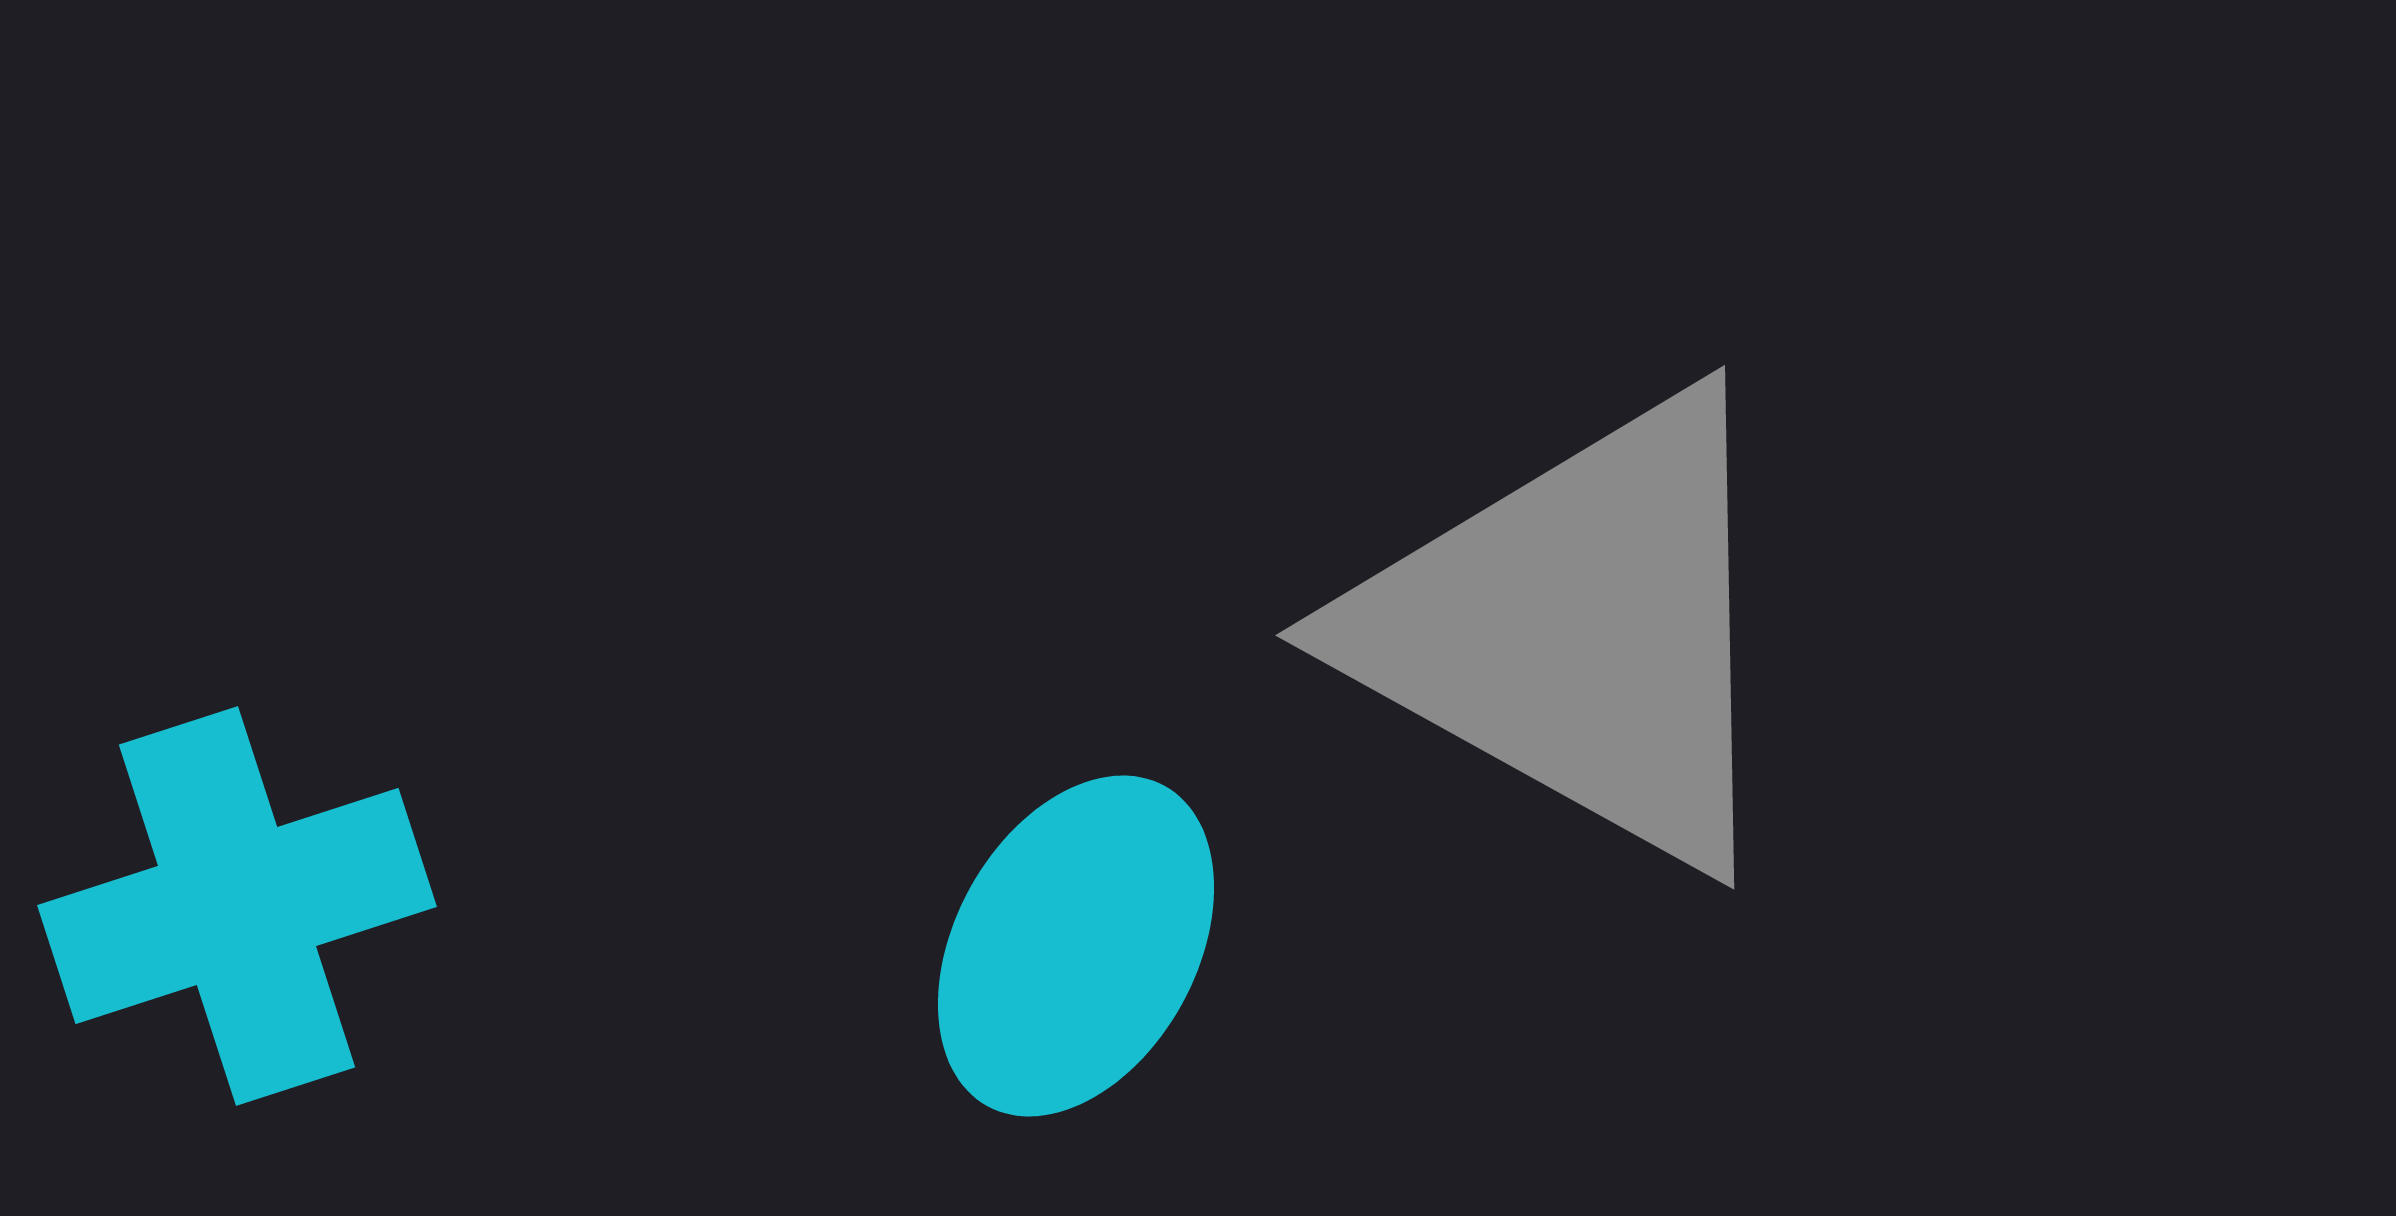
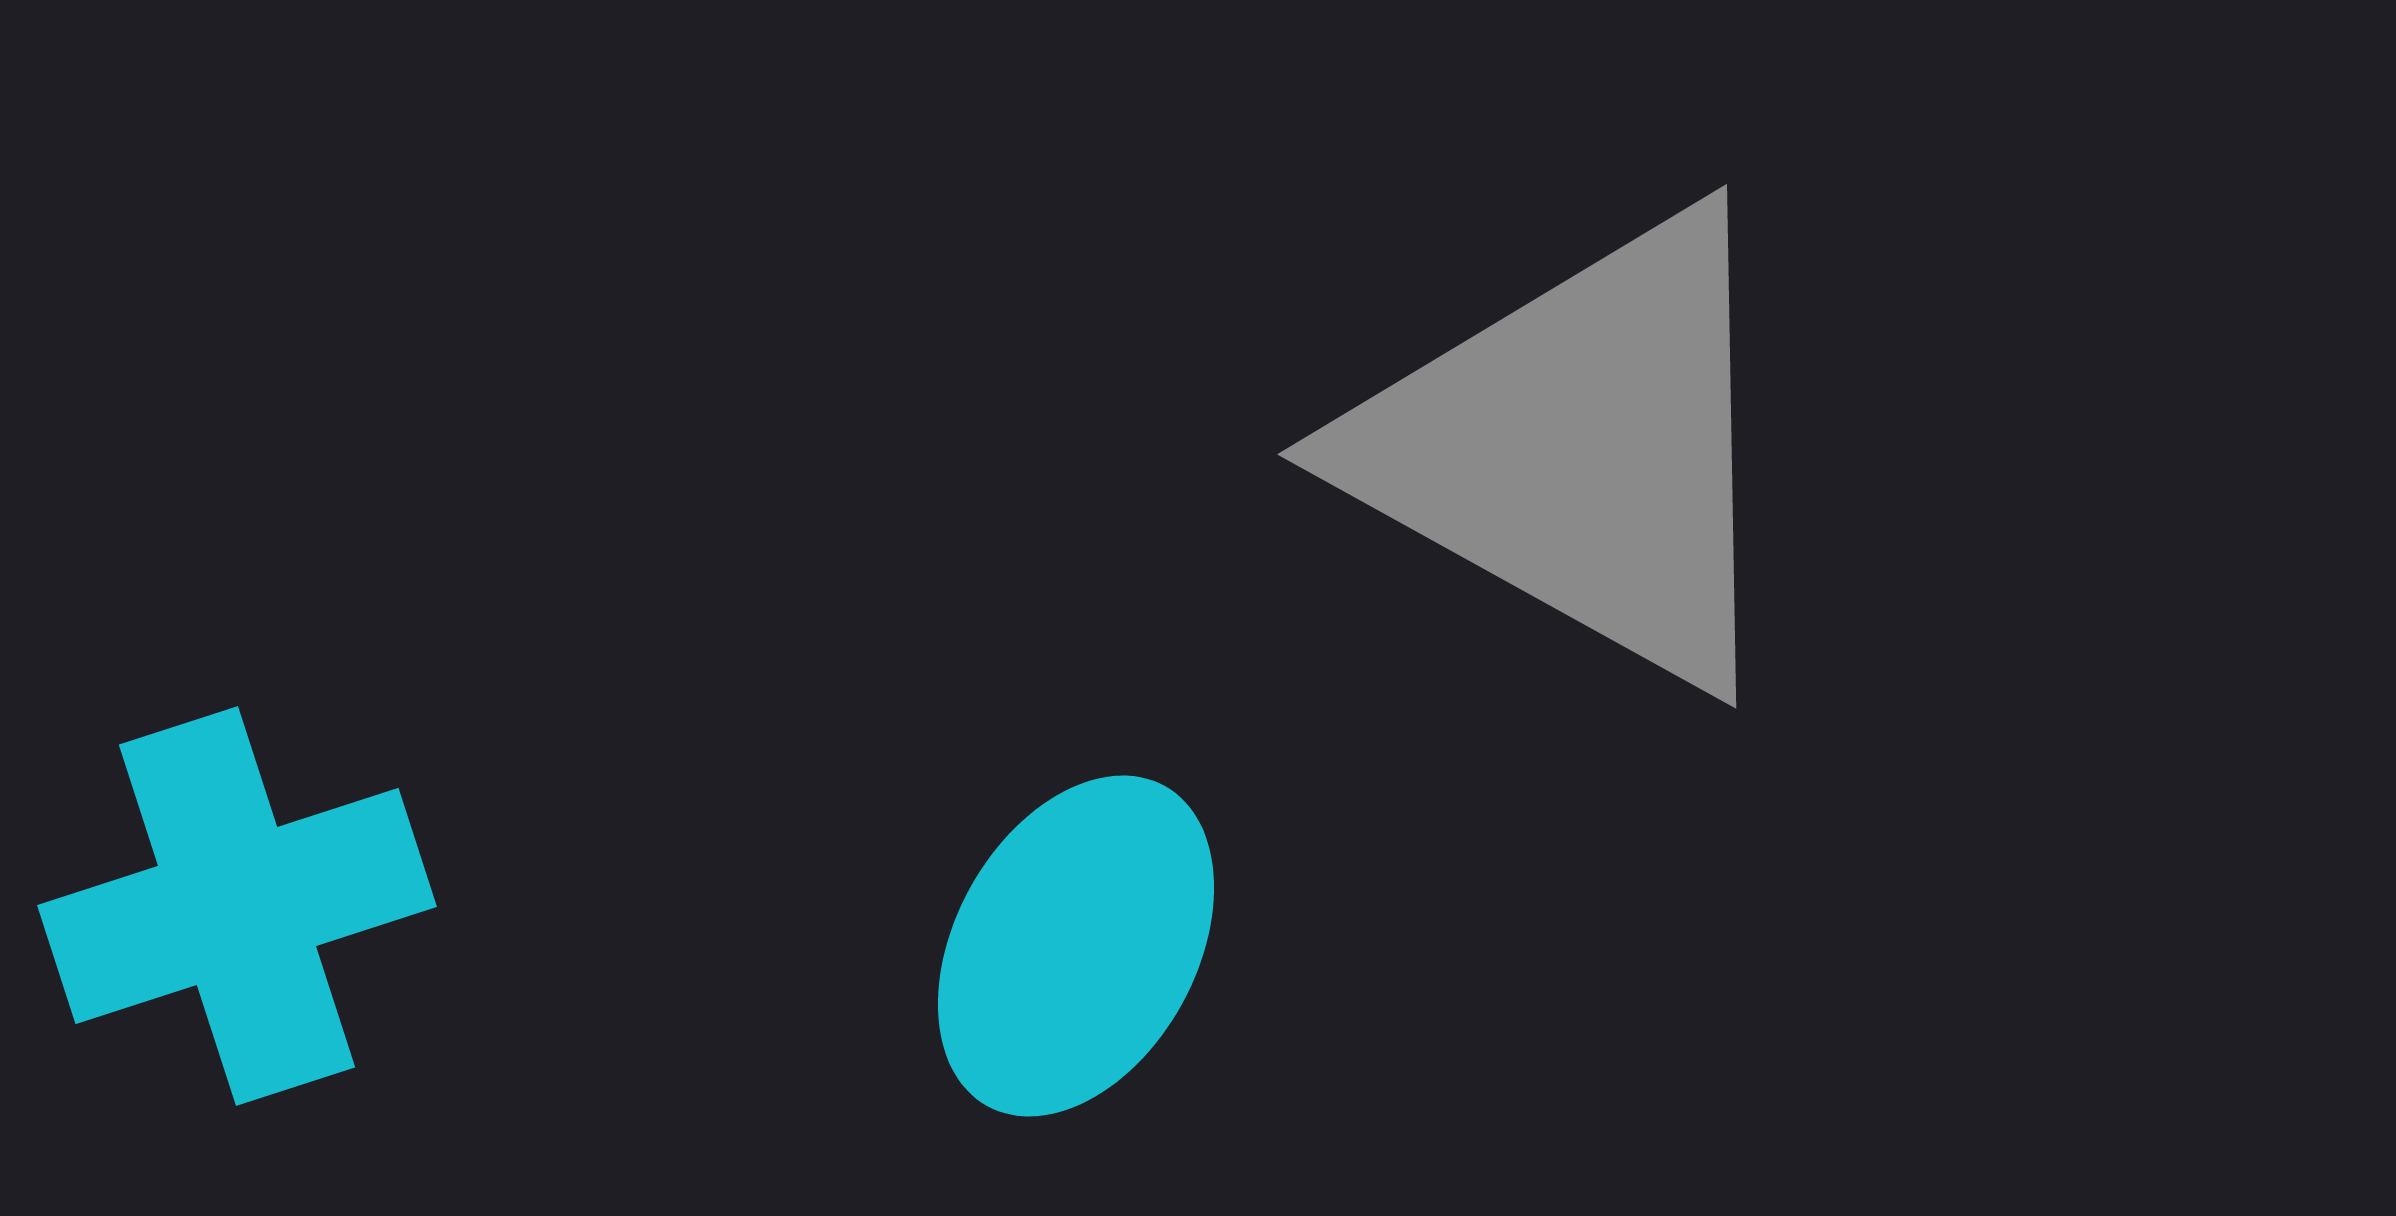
gray triangle: moved 2 px right, 181 px up
